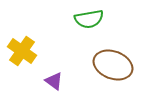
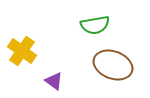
green semicircle: moved 6 px right, 6 px down
